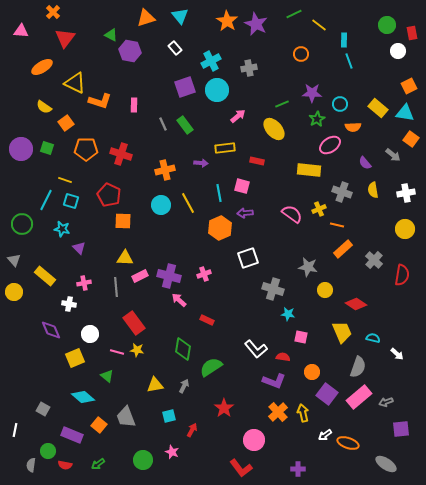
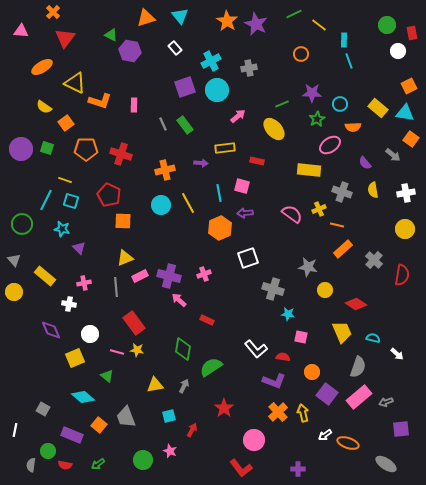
yellow triangle at (125, 258): rotated 24 degrees counterclockwise
pink star at (172, 452): moved 2 px left, 1 px up
